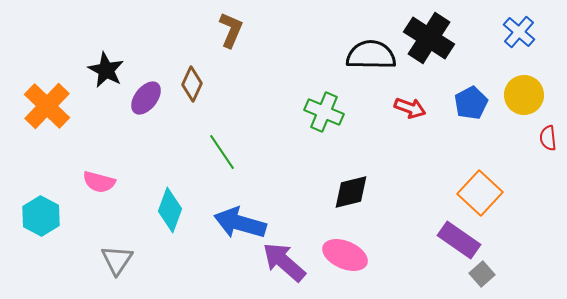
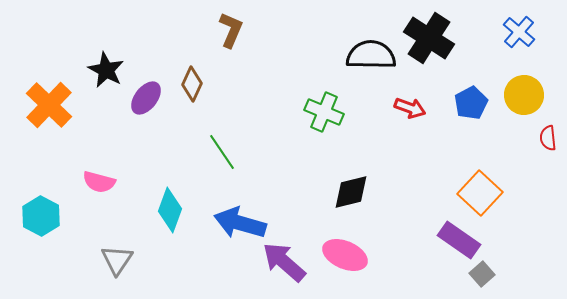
orange cross: moved 2 px right, 1 px up
